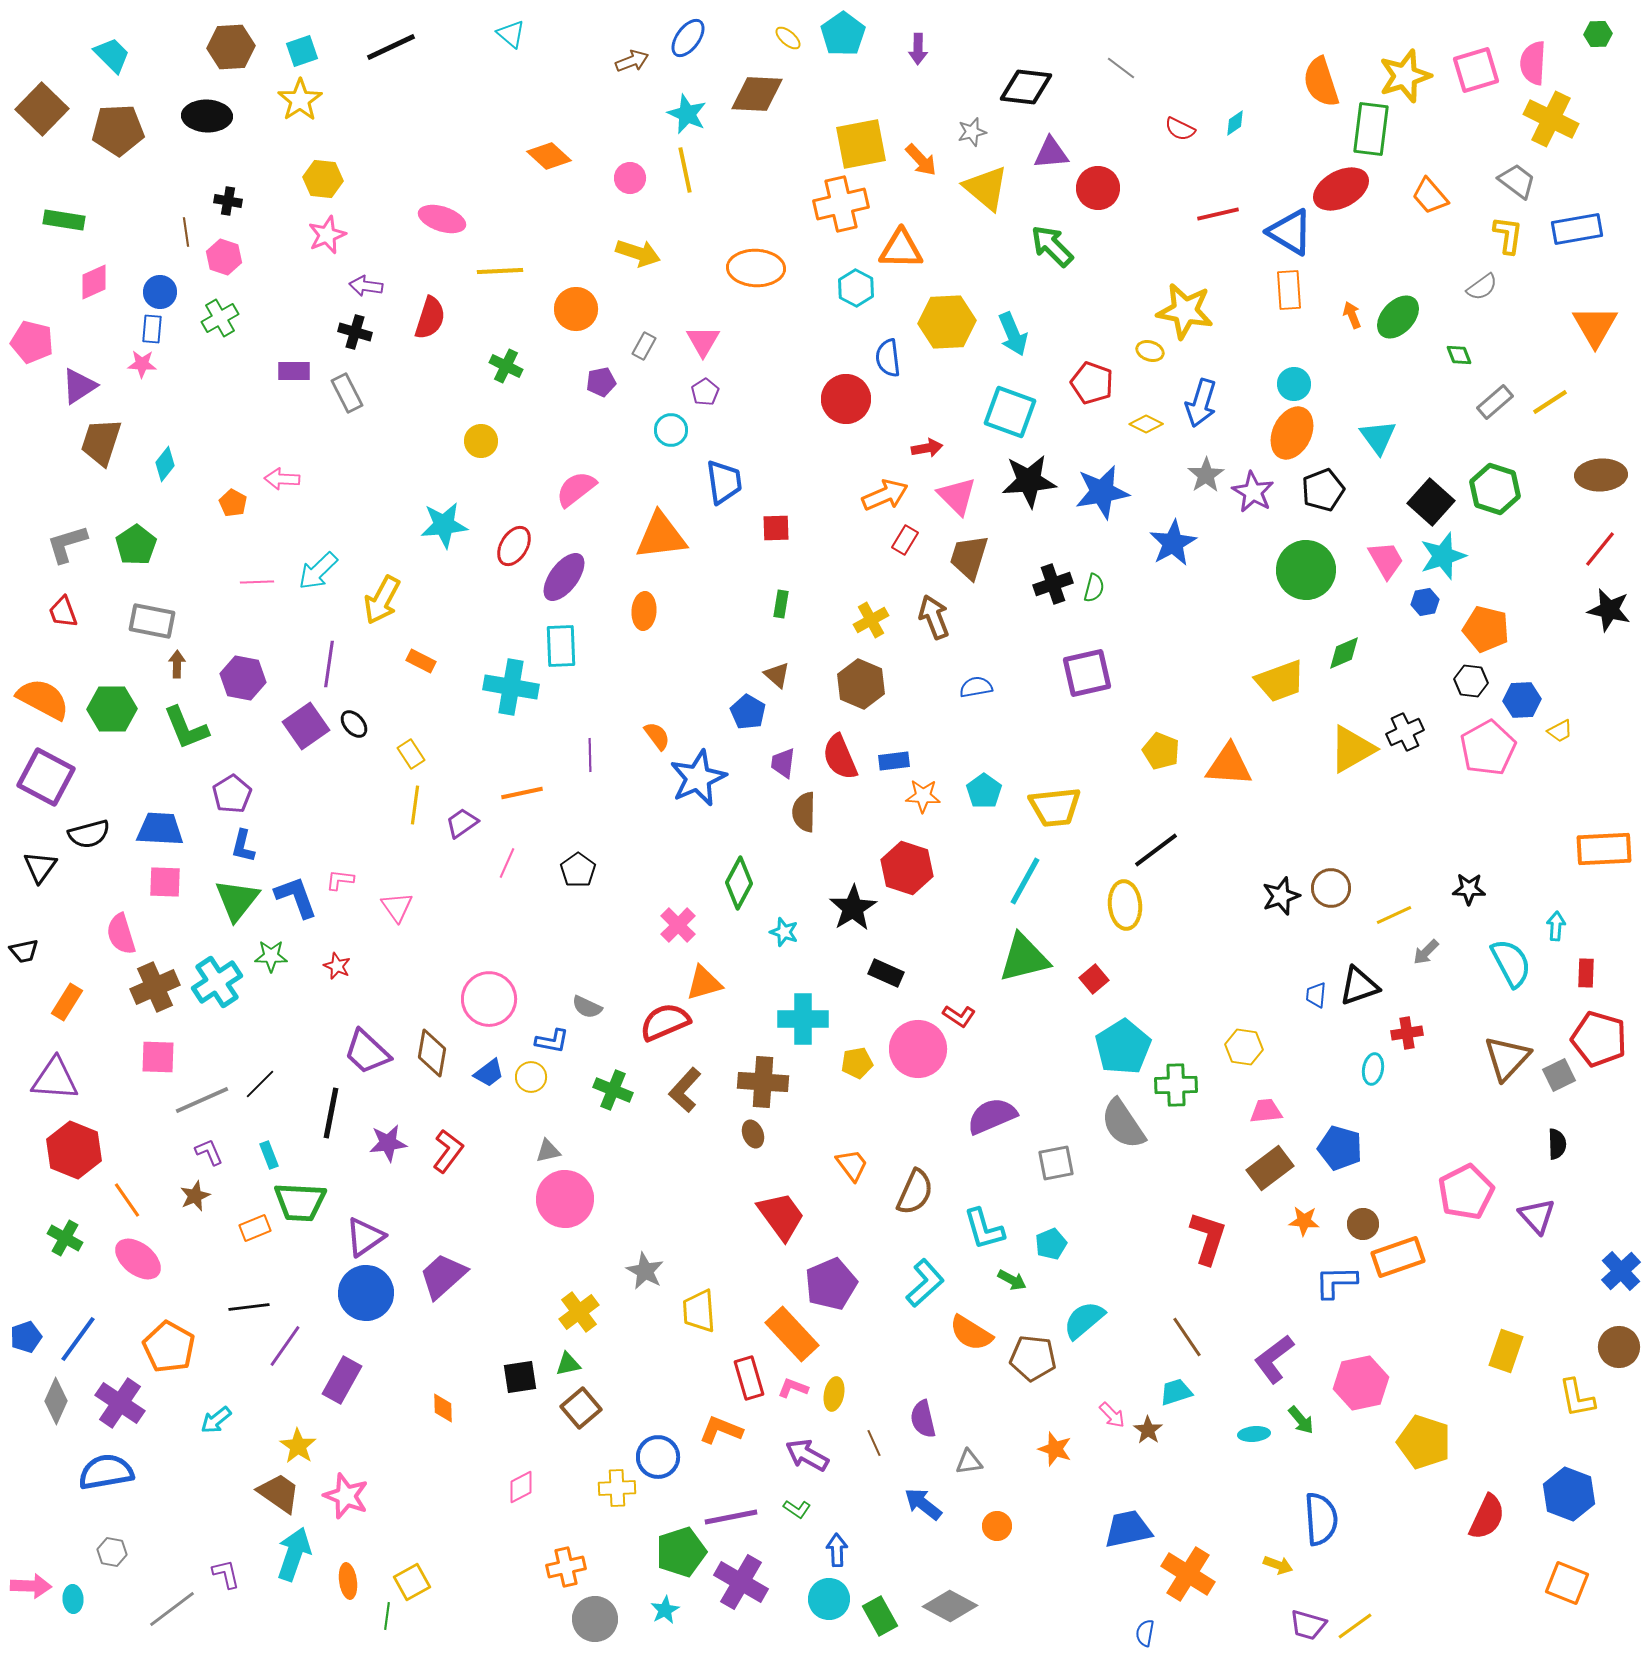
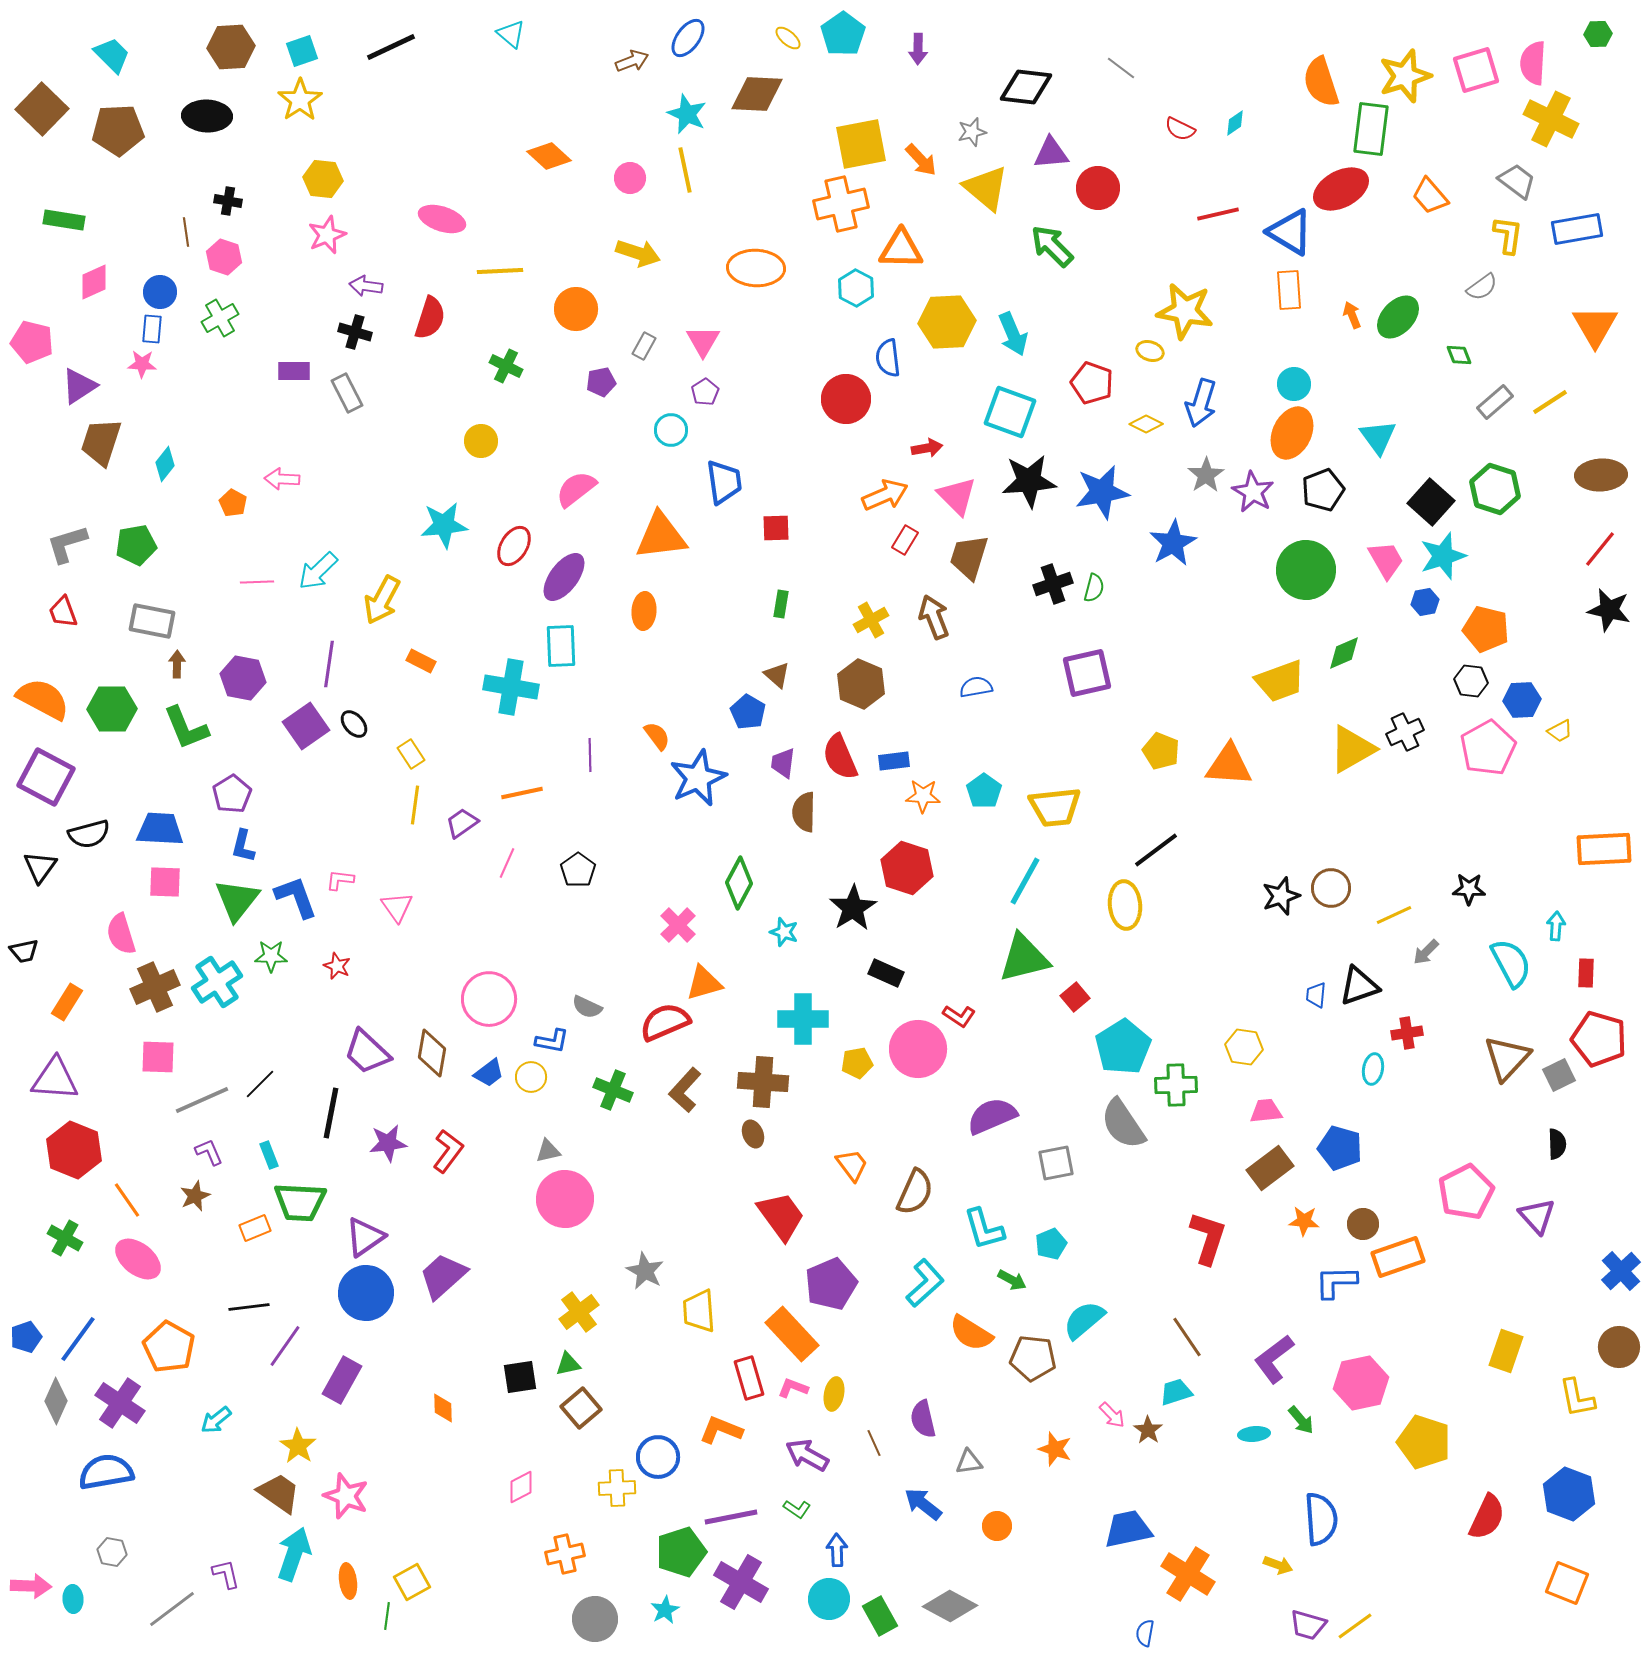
green pentagon at (136, 545): rotated 24 degrees clockwise
red square at (1094, 979): moved 19 px left, 18 px down
orange cross at (566, 1567): moved 1 px left, 13 px up
